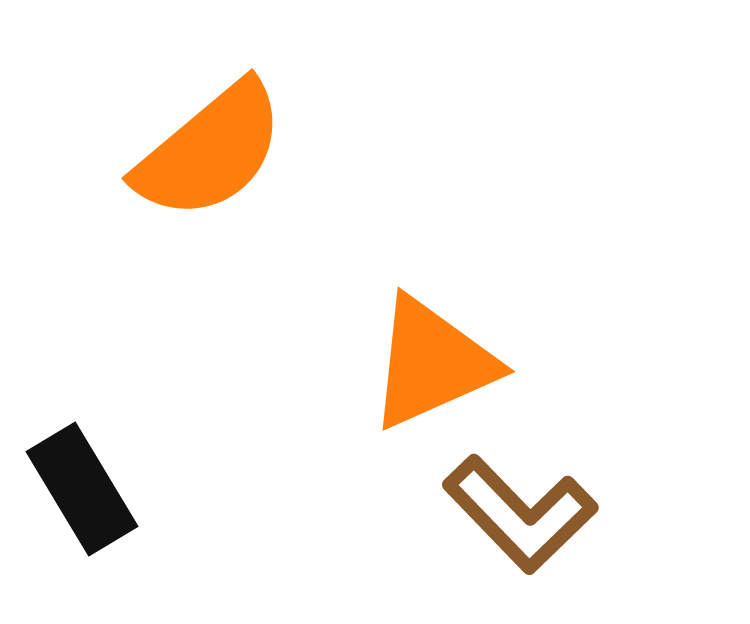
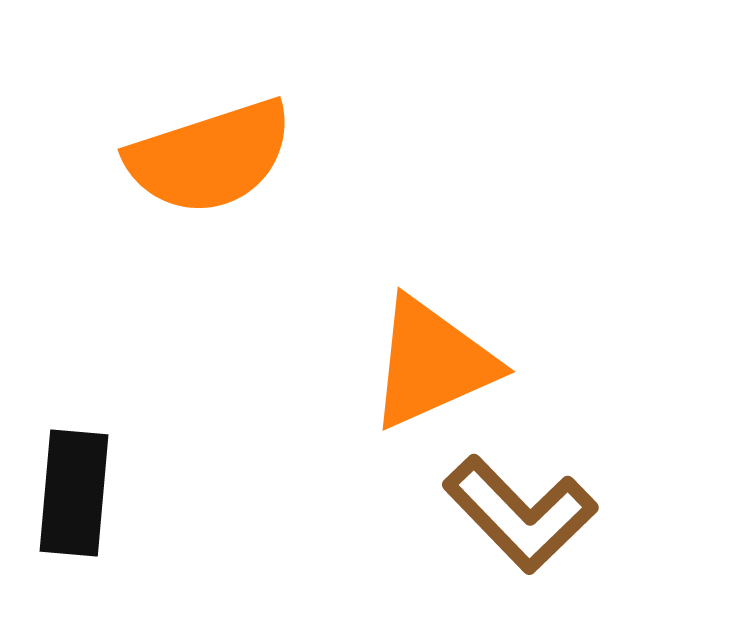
orange semicircle: moved 6 px down; rotated 22 degrees clockwise
black rectangle: moved 8 px left, 4 px down; rotated 36 degrees clockwise
